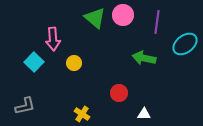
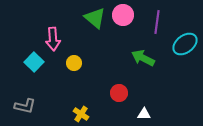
green arrow: moved 1 px left; rotated 15 degrees clockwise
gray L-shape: rotated 25 degrees clockwise
yellow cross: moved 1 px left
